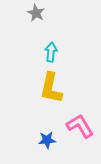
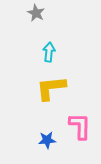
cyan arrow: moved 2 px left
yellow L-shape: rotated 72 degrees clockwise
pink L-shape: rotated 32 degrees clockwise
